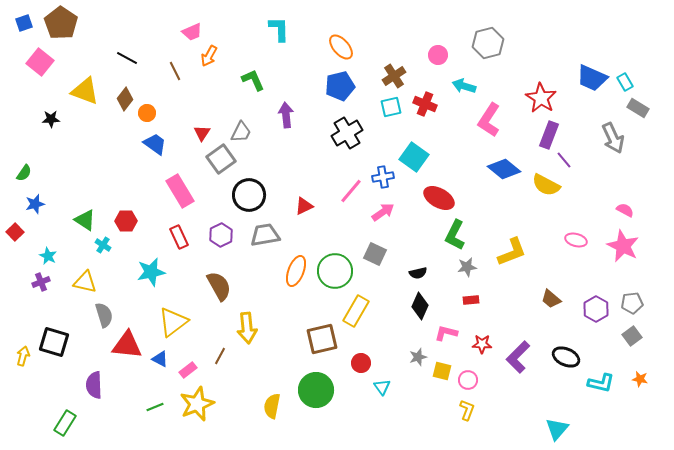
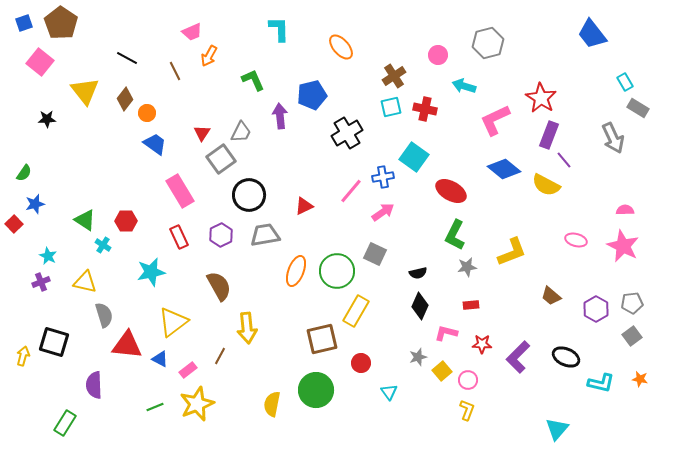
blue trapezoid at (592, 78): moved 44 px up; rotated 28 degrees clockwise
blue pentagon at (340, 86): moved 28 px left, 9 px down
yellow triangle at (85, 91): rotated 32 degrees clockwise
red cross at (425, 104): moved 5 px down; rotated 10 degrees counterclockwise
purple arrow at (286, 115): moved 6 px left, 1 px down
black star at (51, 119): moved 4 px left
pink L-shape at (489, 120): moved 6 px right; rotated 32 degrees clockwise
red ellipse at (439, 198): moved 12 px right, 7 px up
pink semicircle at (625, 210): rotated 30 degrees counterclockwise
red square at (15, 232): moved 1 px left, 8 px up
green circle at (335, 271): moved 2 px right
brown trapezoid at (551, 299): moved 3 px up
red rectangle at (471, 300): moved 5 px down
yellow square at (442, 371): rotated 36 degrees clockwise
cyan triangle at (382, 387): moved 7 px right, 5 px down
yellow semicircle at (272, 406): moved 2 px up
